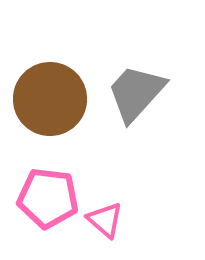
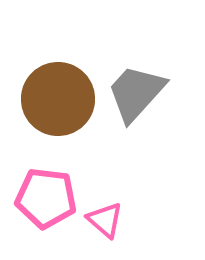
brown circle: moved 8 px right
pink pentagon: moved 2 px left
